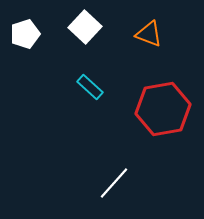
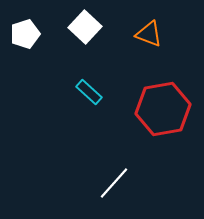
cyan rectangle: moved 1 px left, 5 px down
